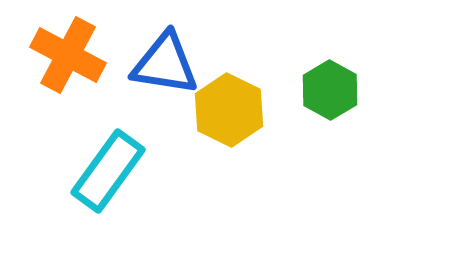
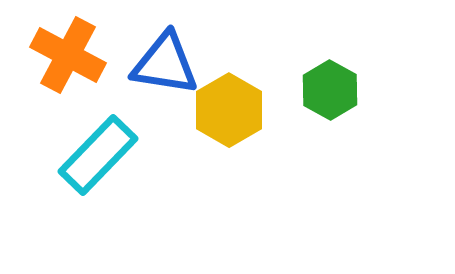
yellow hexagon: rotated 4 degrees clockwise
cyan rectangle: moved 10 px left, 16 px up; rotated 8 degrees clockwise
